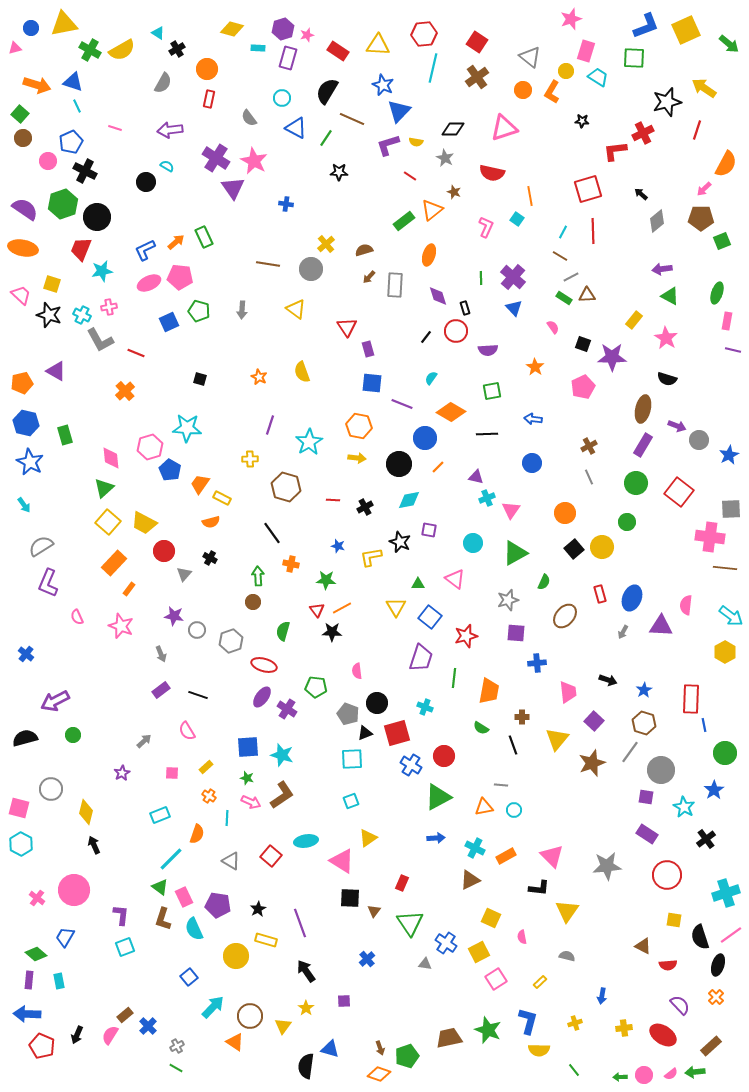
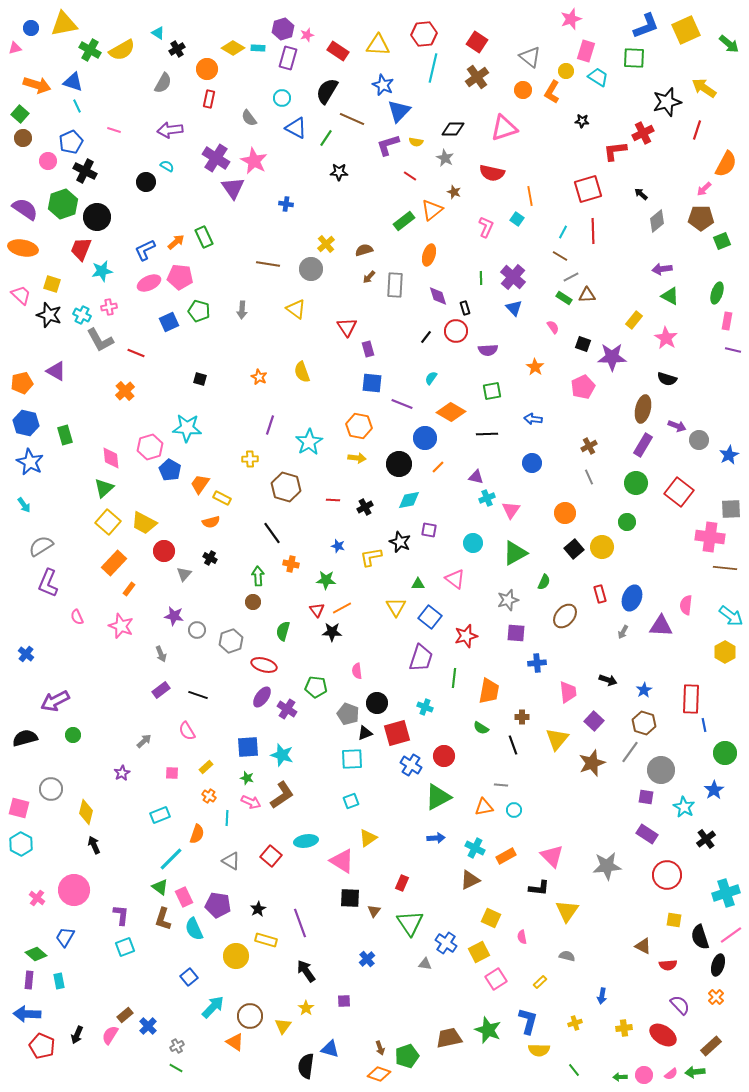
yellow diamond at (232, 29): moved 1 px right, 19 px down; rotated 15 degrees clockwise
pink line at (115, 128): moved 1 px left, 2 px down
